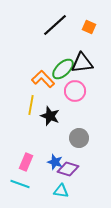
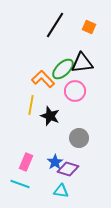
black line: rotated 16 degrees counterclockwise
blue star: rotated 21 degrees clockwise
